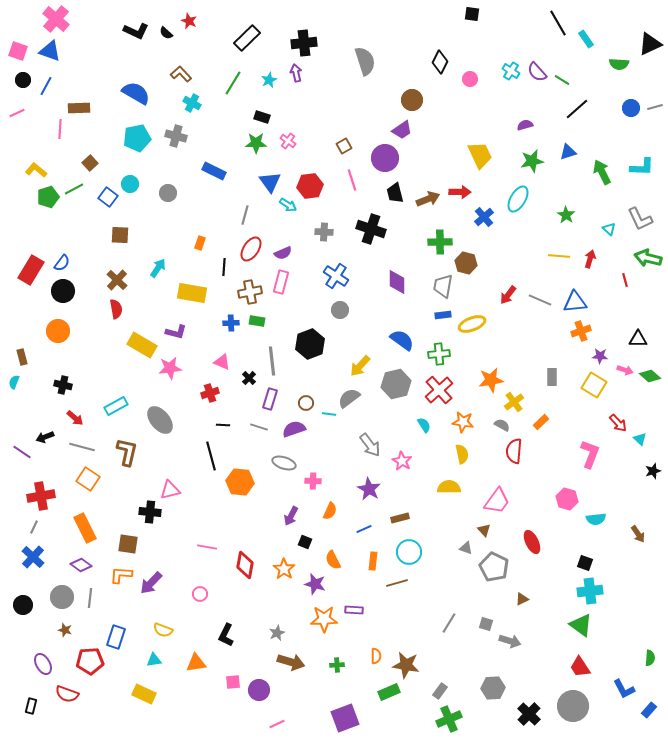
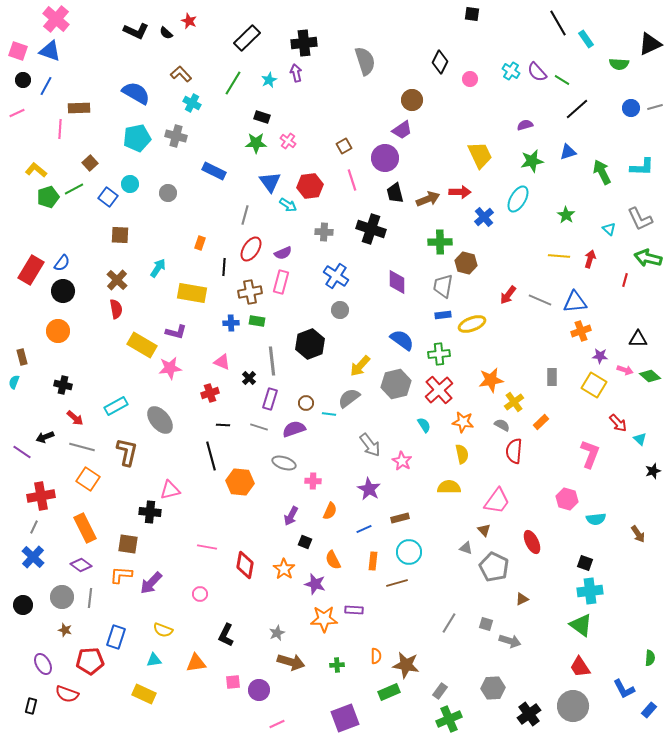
red line at (625, 280): rotated 32 degrees clockwise
black cross at (529, 714): rotated 10 degrees clockwise
